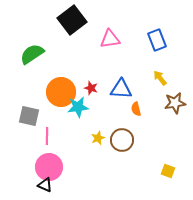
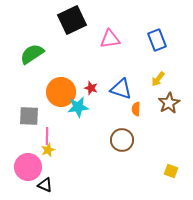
black square: rotated 12 degrees clockwise
yellow arrow: moved 2 px left, 1 px down; rotated 105 degrees counterclockwise
blue triangle: rotated 15 degrees clockwise
brown star: moved 6 px left; rotated 20 degrees counterclockwise
orange semicircle: rotated 16 degrees clockwise
gray square: rotated 10 degrees counterclockwise
yellow star: moved 50 px left, 12 px down
pink circle: moved 21 px left
yellow square: moved 3 px right
